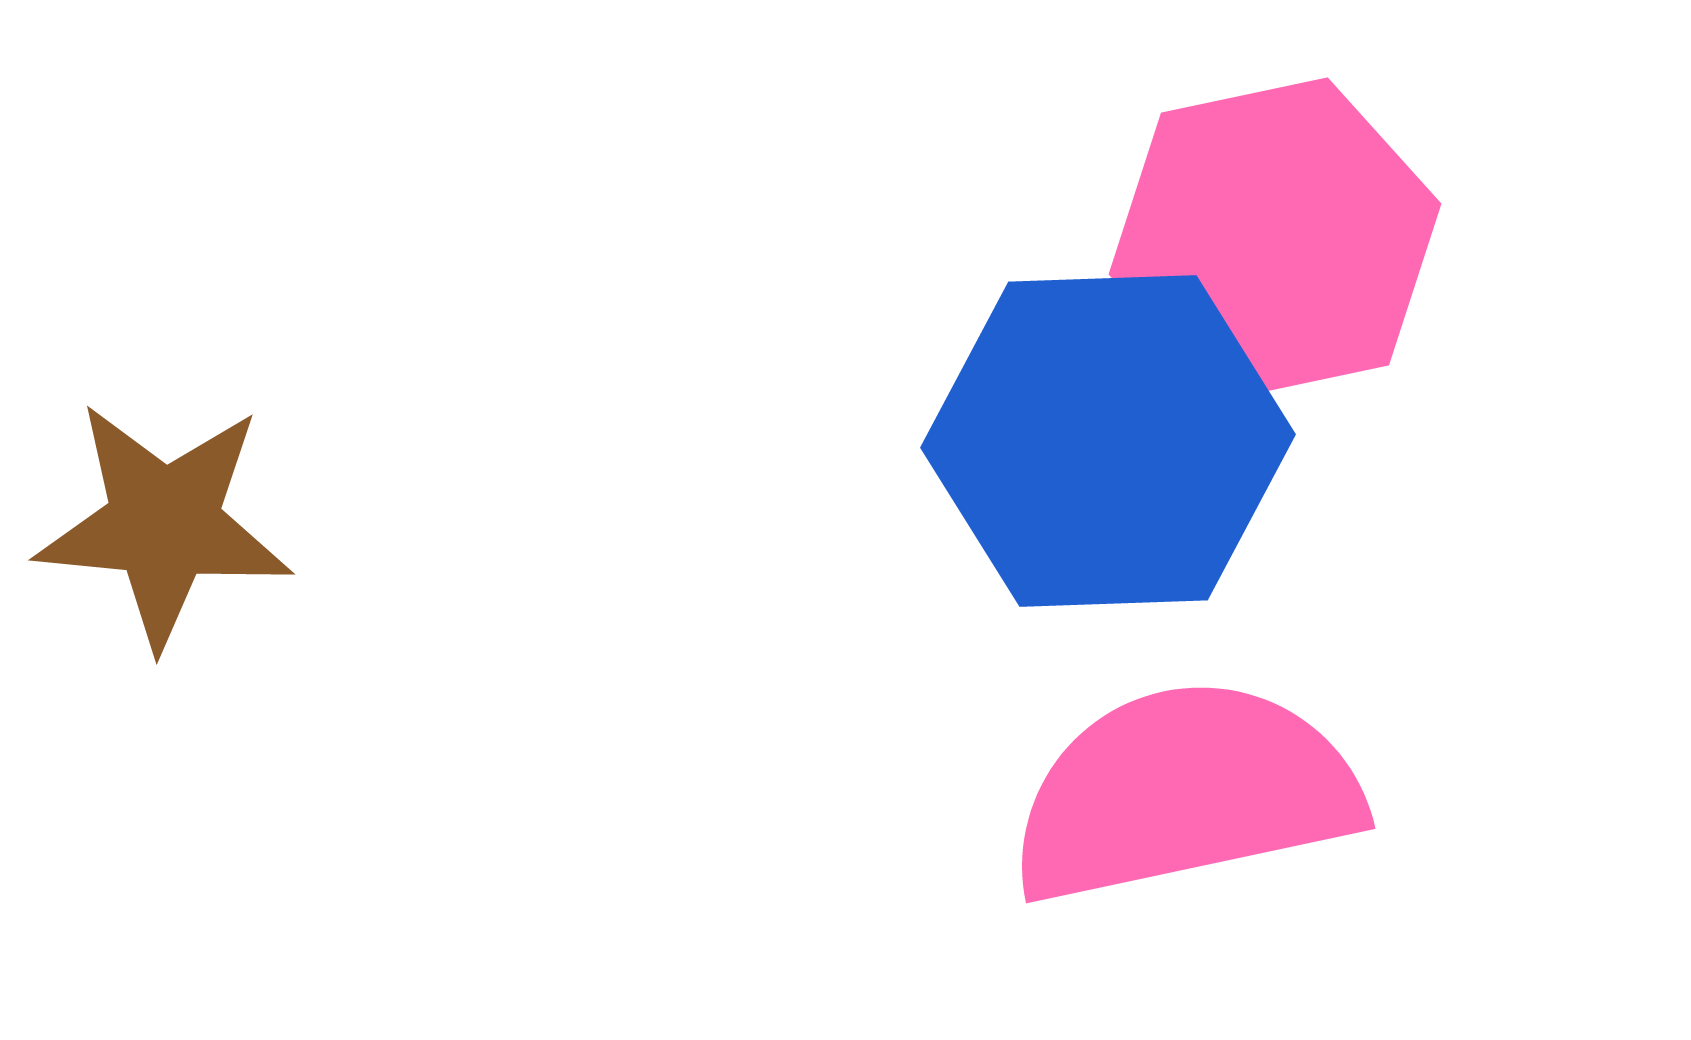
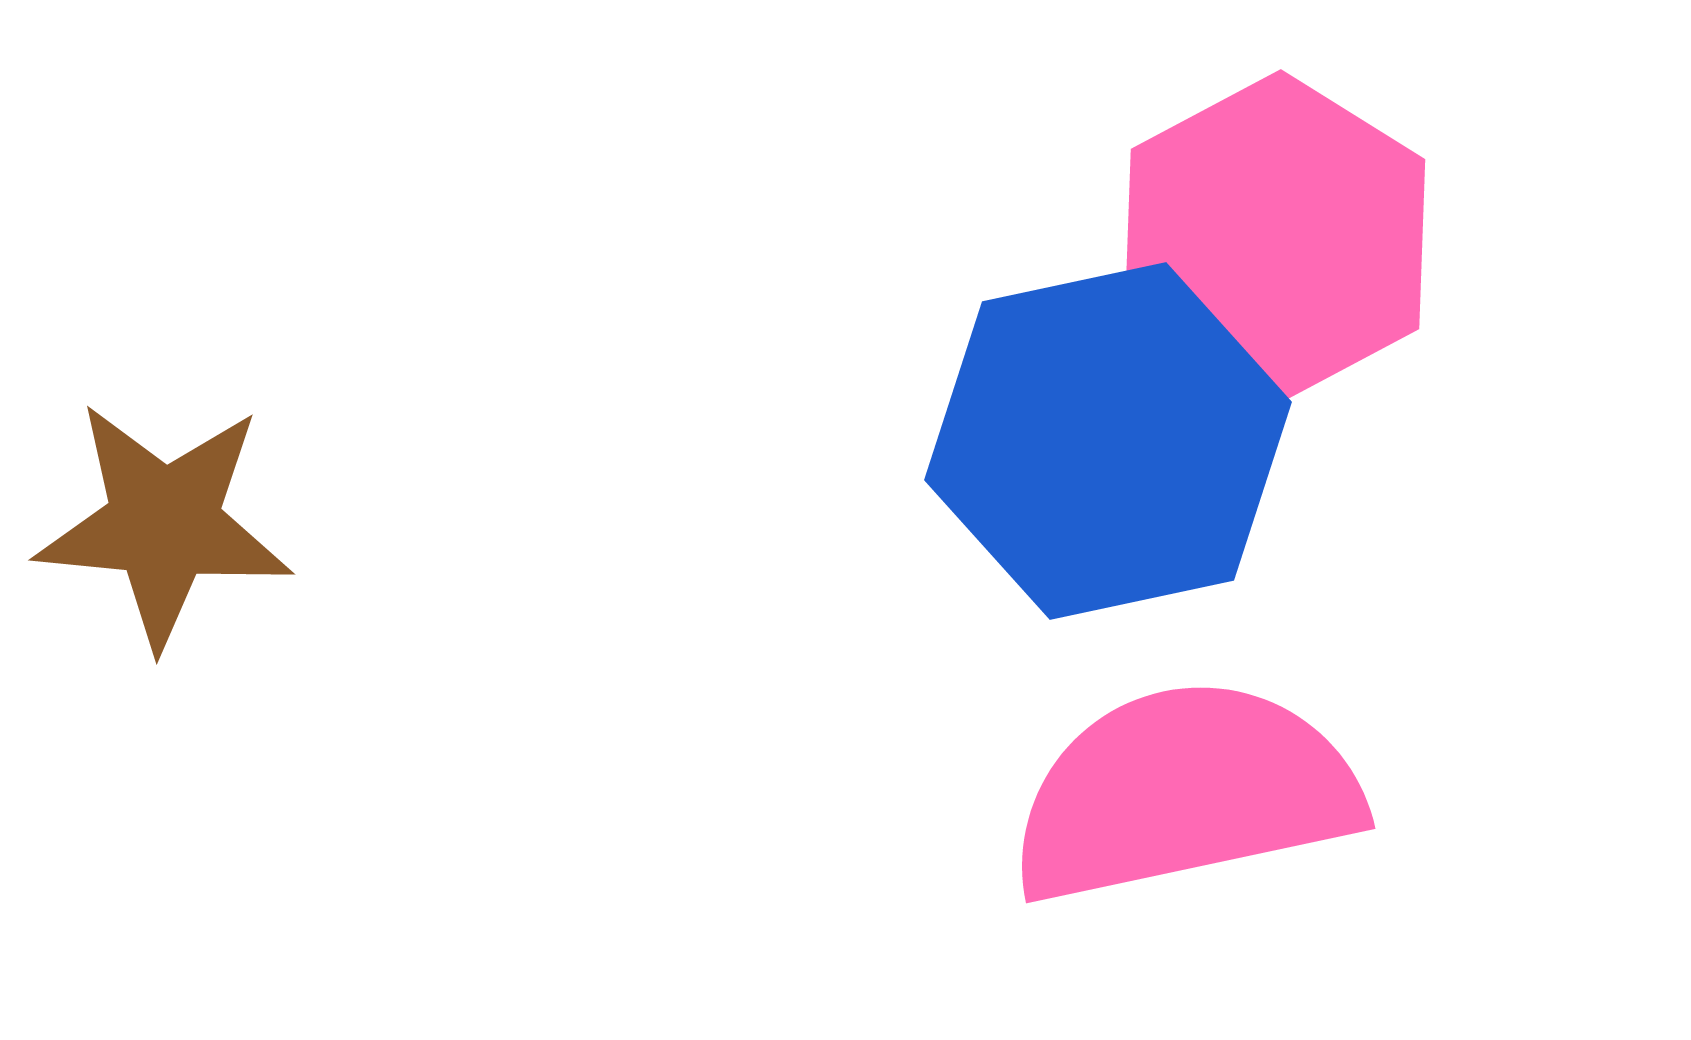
pink hexagon: rotated 16 degrees counterclockwise
blue hexagon: rotated 10 degrees counterclockwise
